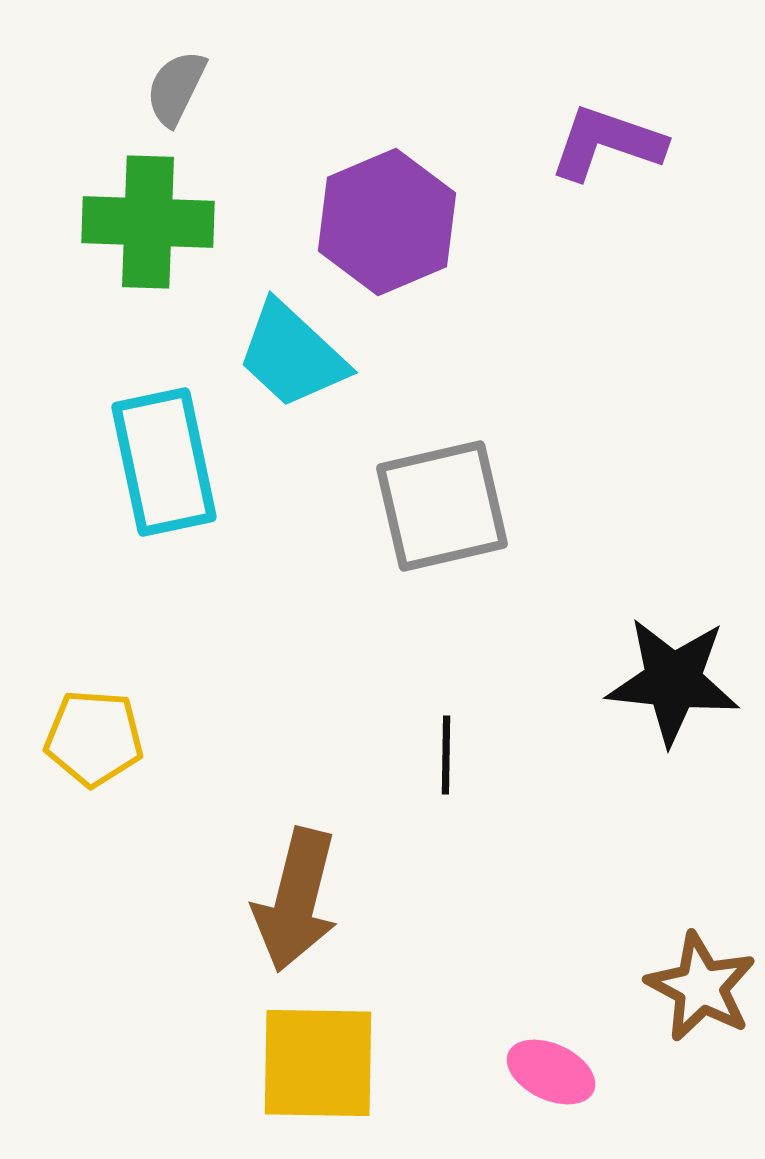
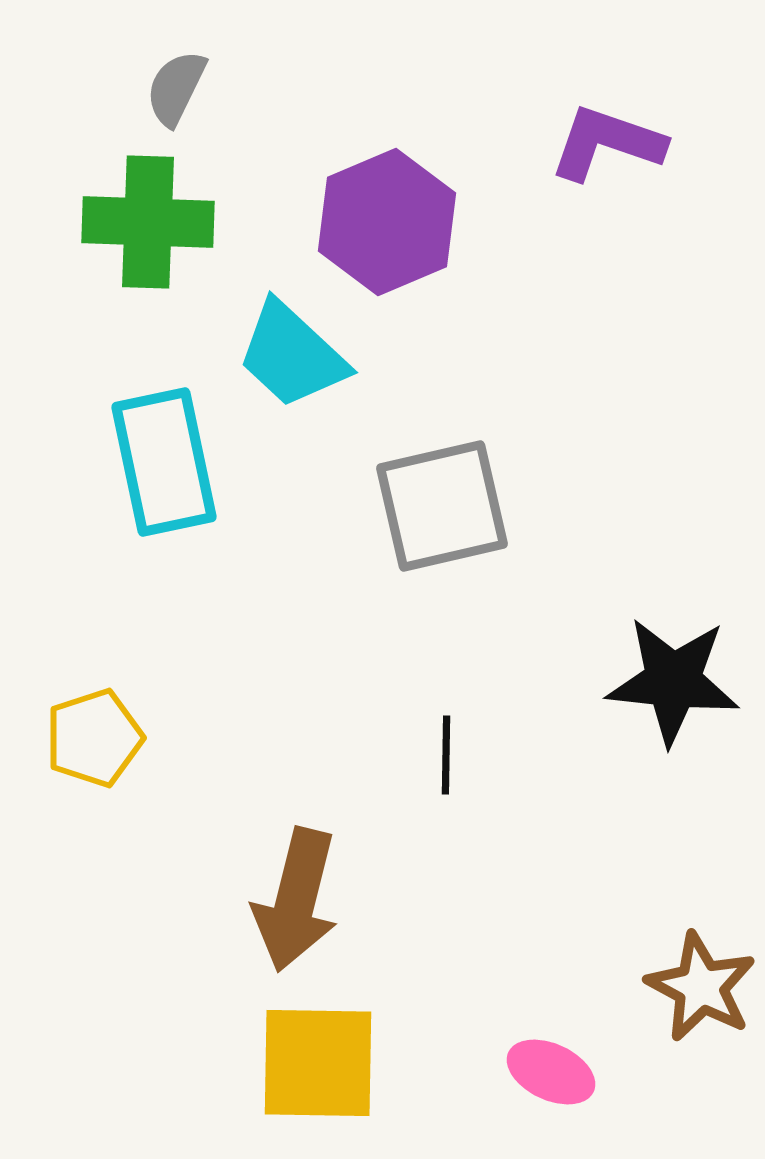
yellow pentagon: rotated 22 degrees counterclockwise
